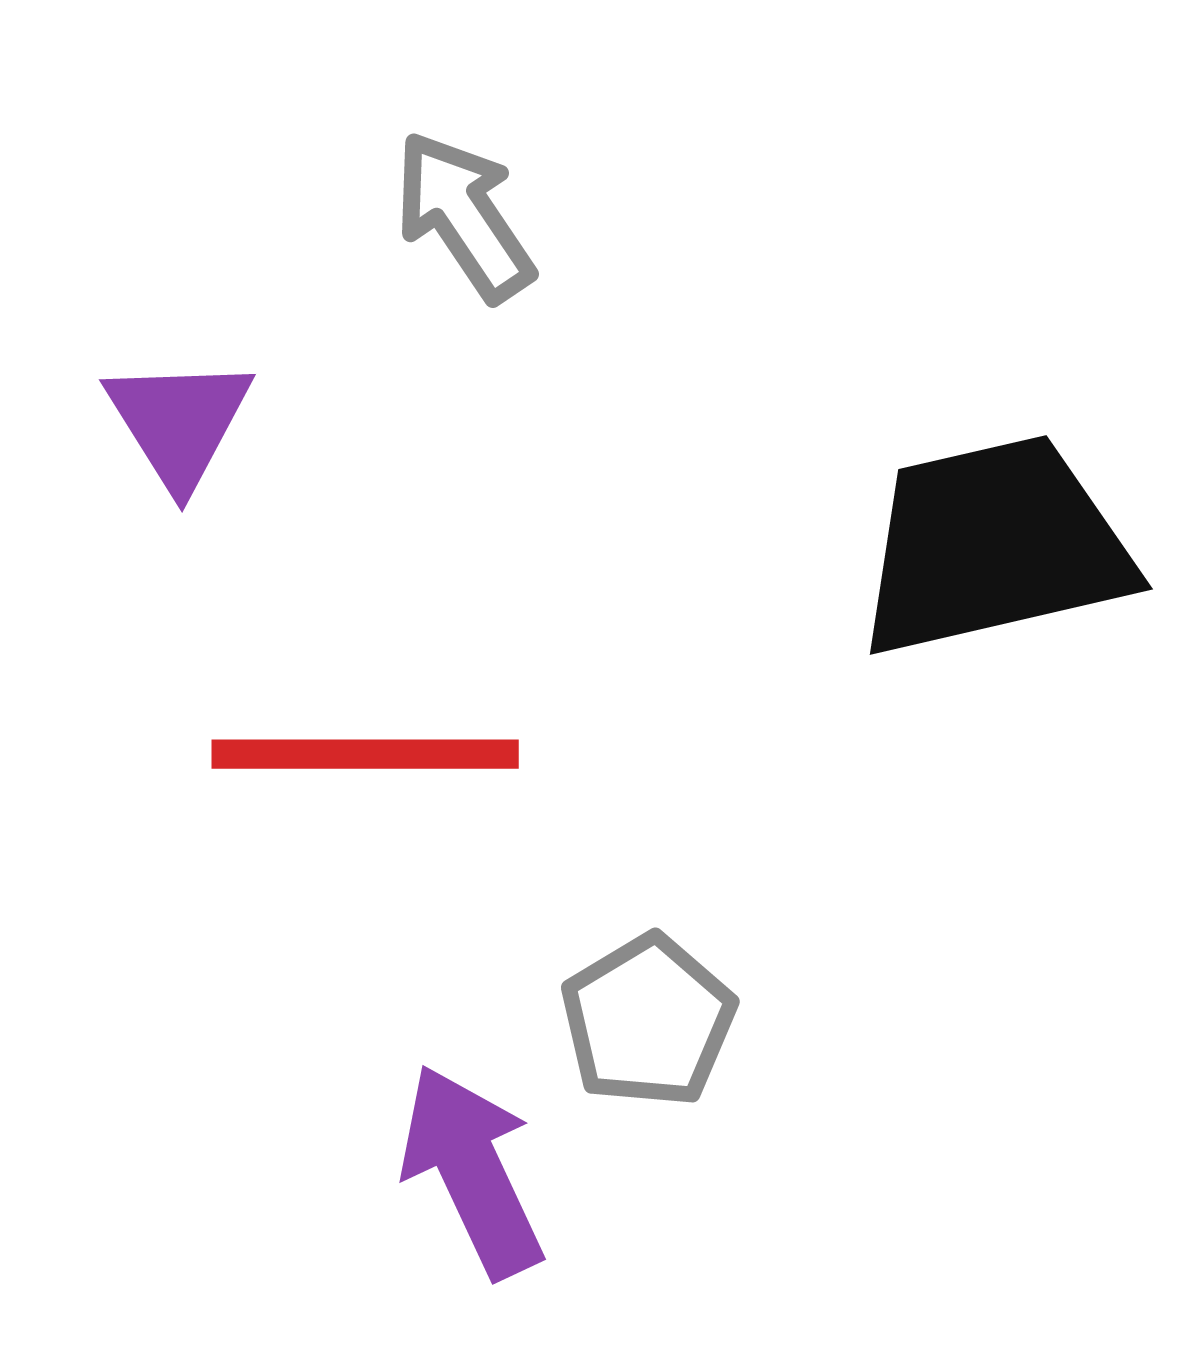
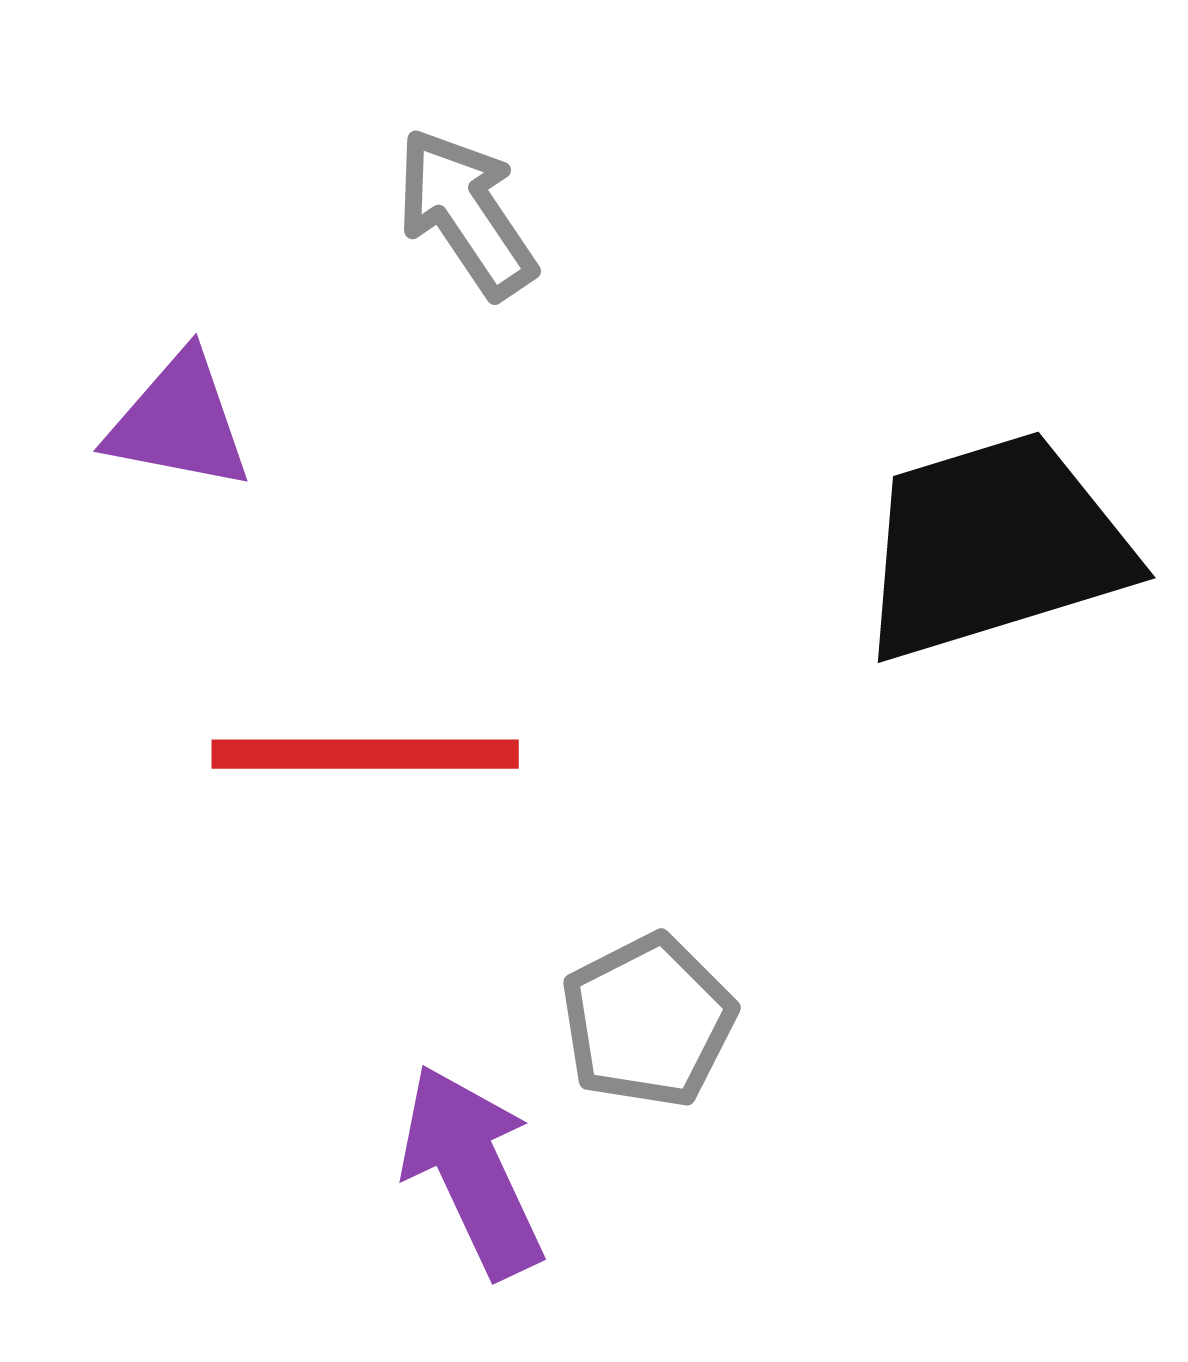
gray arrow: moved 2 px right, 3 px up
purple triangle: rotated 47 degrees counterclockwise
black trapezoid: rotated 4 degrees counterclockwise
gray pentagon: rotated 4 degrees clockwise
